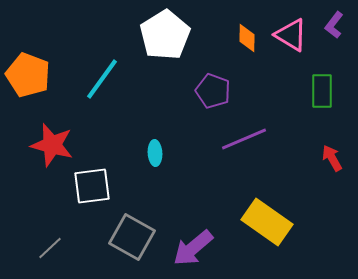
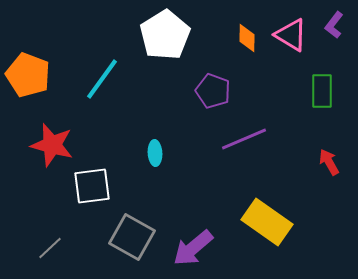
red arrow: moved 3 px left, 4 px down
